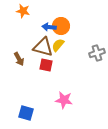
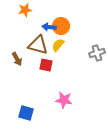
orange star: moved 2 px right, 1 px up; rotated 24 degrees counterclockwise
brown triangle: moved 5 px left, 2 px up
brown arrow: moved 2 px left
